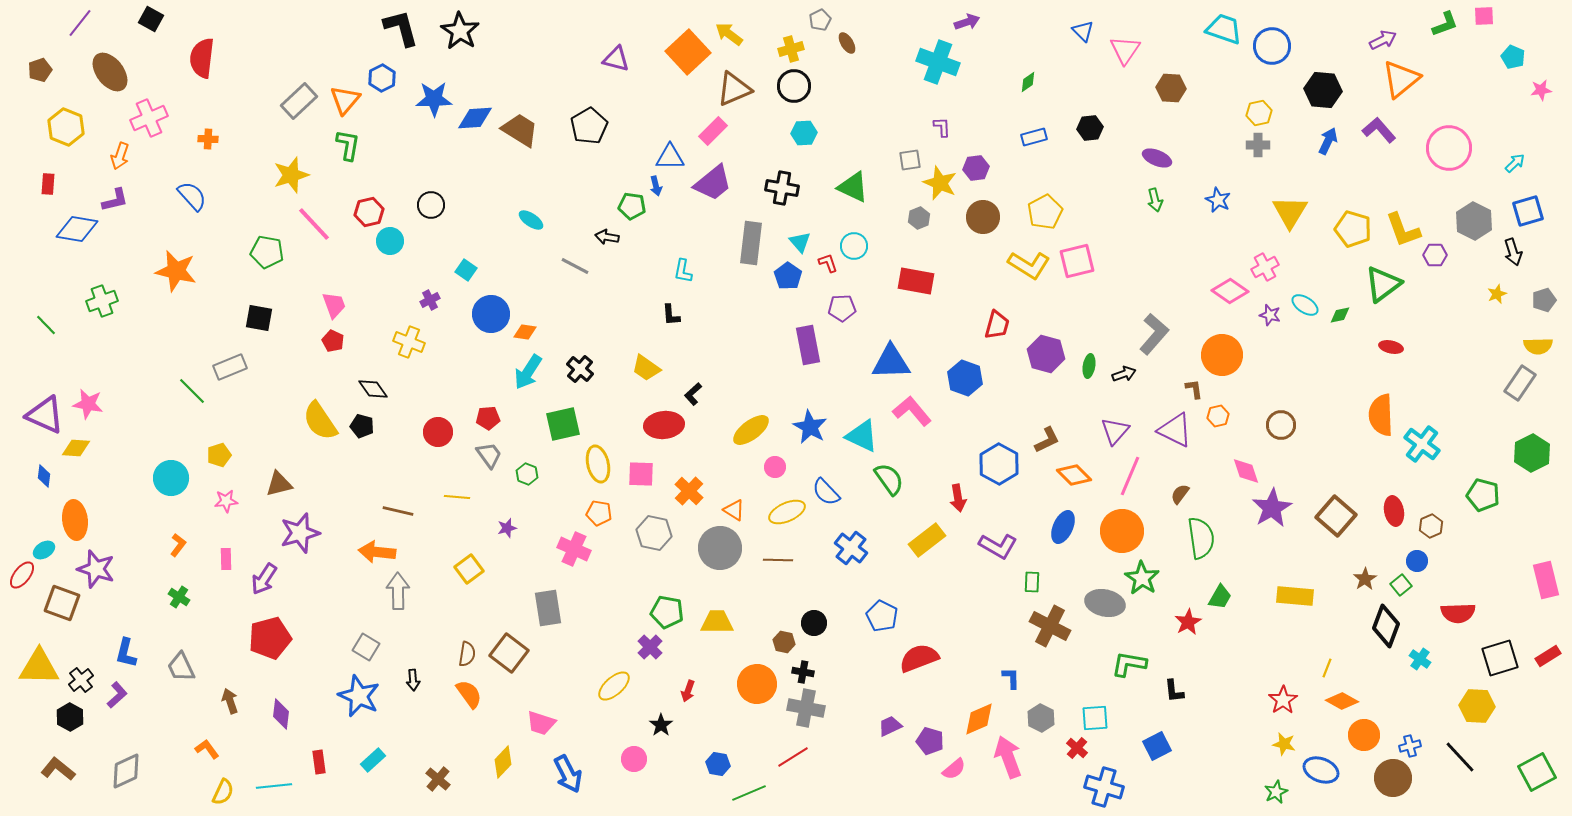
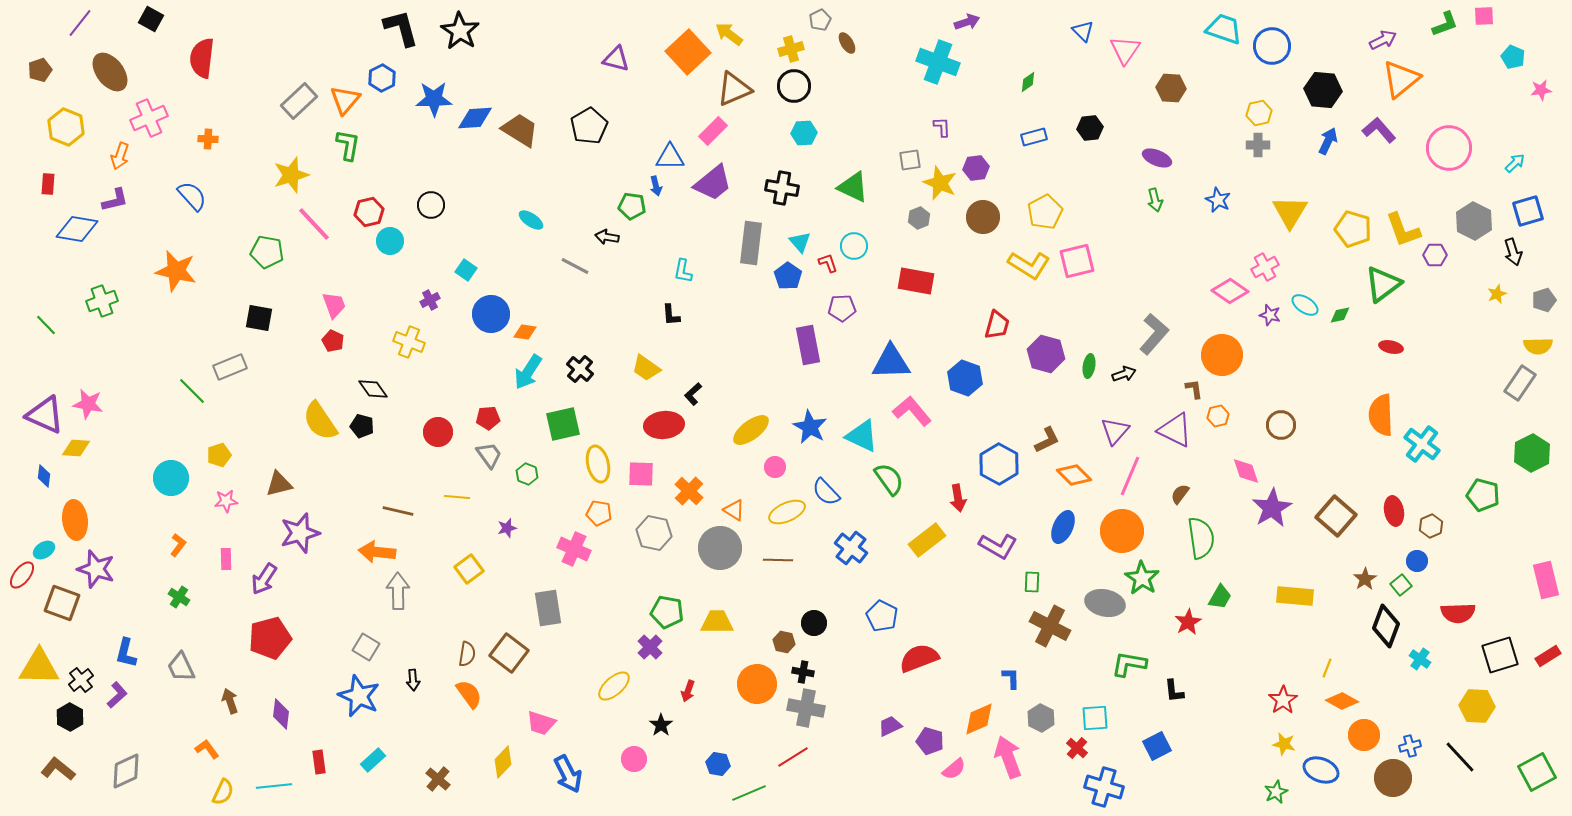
black square at (1500, 658): moved 3 px up
